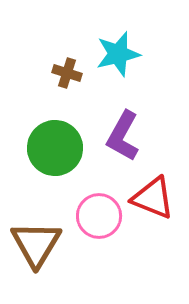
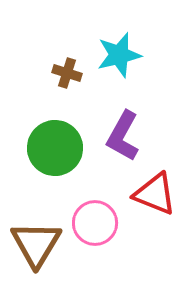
cyan star: moved 1 px right, 1 px down
red triangle: moved 2 px right, 4 px up
pink circle: moved 4 px left, 7 px down
